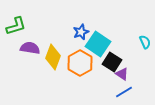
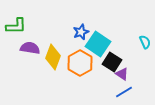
green L-shape: rotated 15 degrees clockwise
